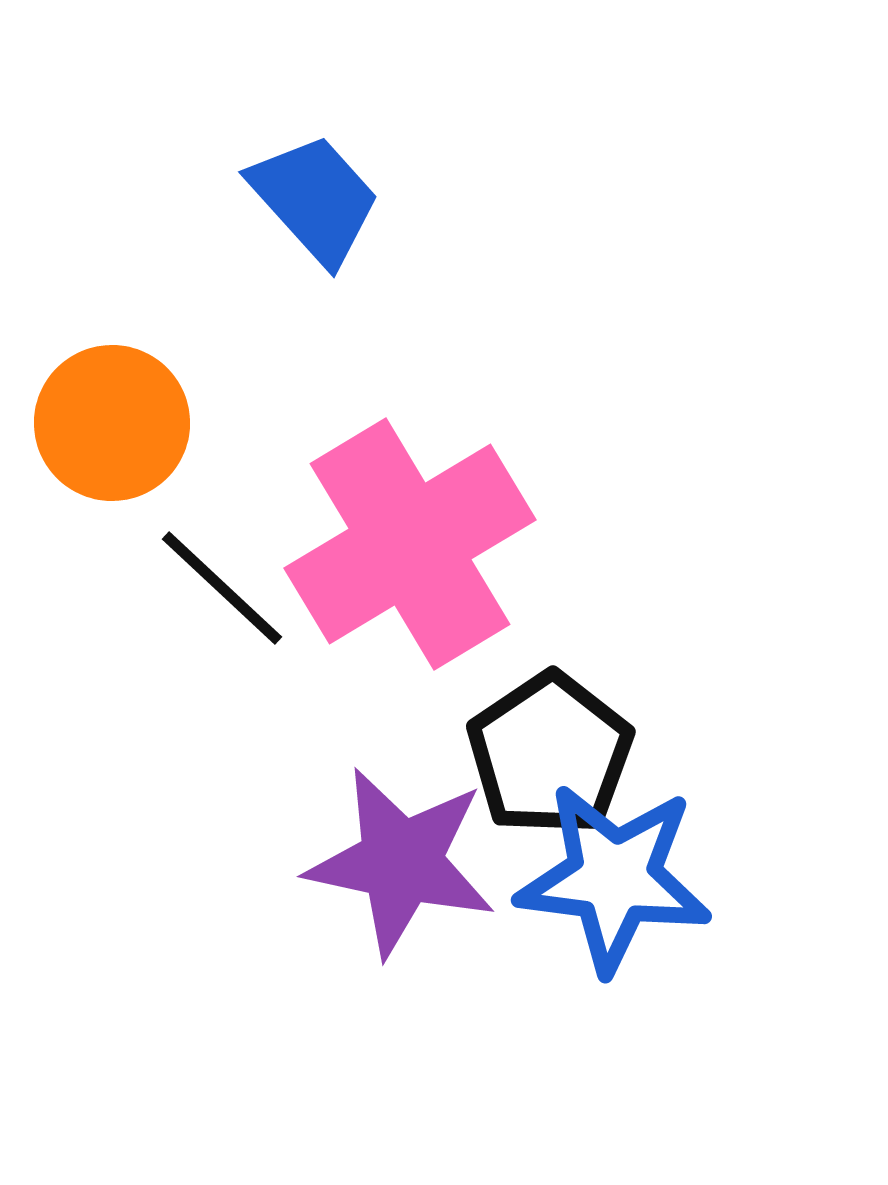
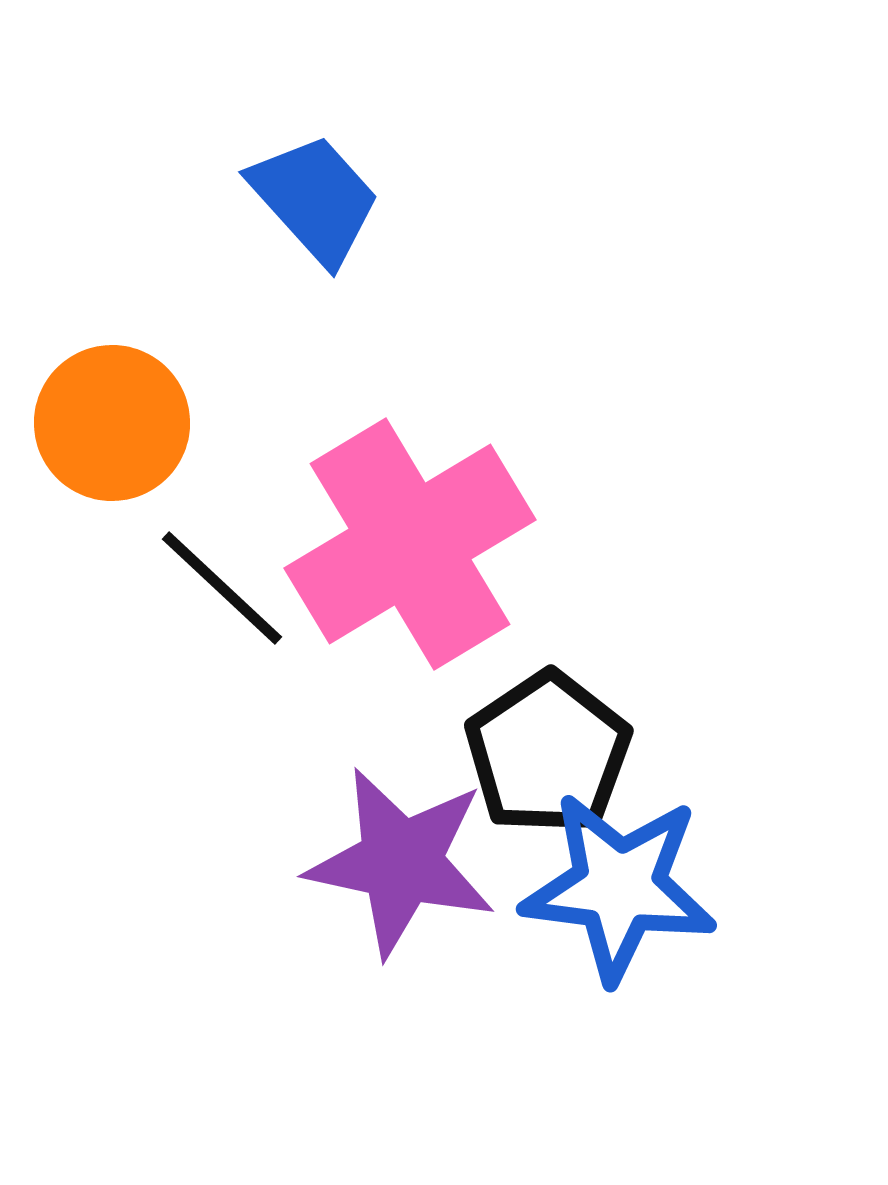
black pentagon: moved 2 px left, 1 px up
blue star: moved 5 px right, 9 px down
